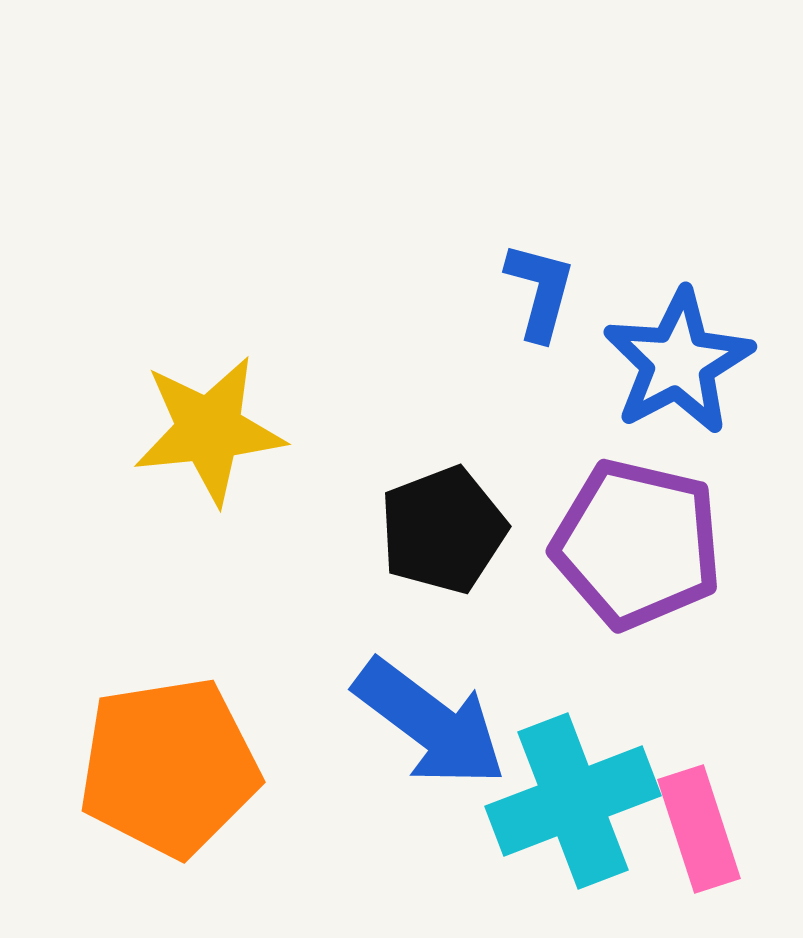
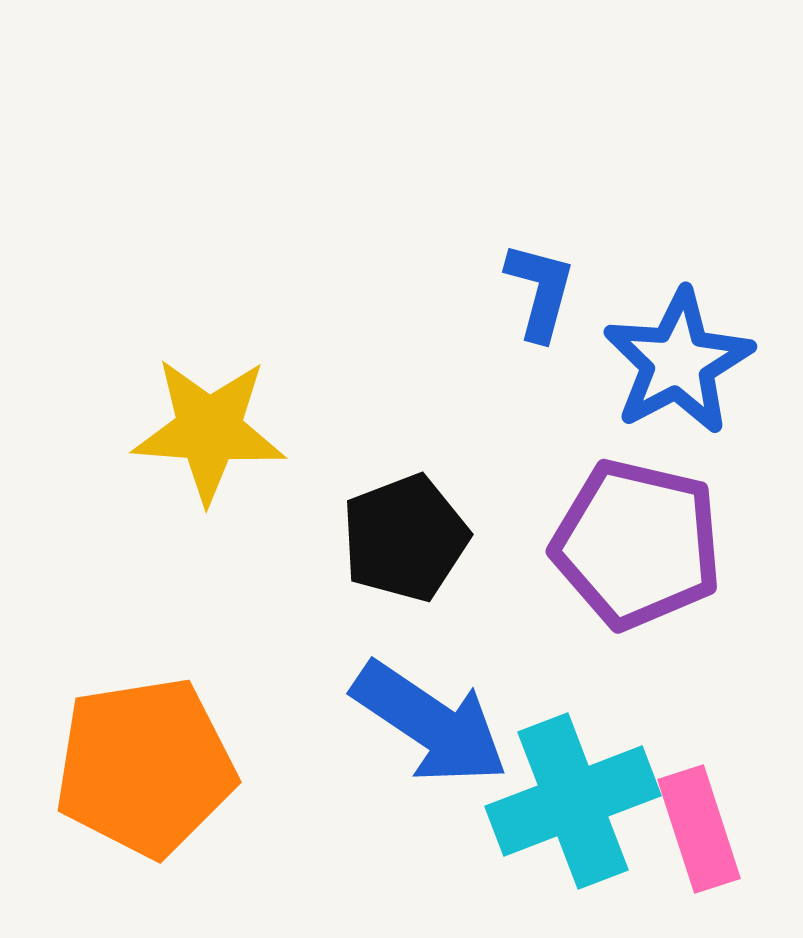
yellow star: rotated 10 degrees clockwise
black pentagon: moved 38 px left, 8 px down
blue arrow: rotated 3 degrees counterclockwise
orange pentagon: moved 24 px left
